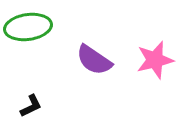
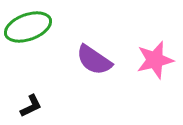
green ellipse: rotated 12 degrees counterclockwise
